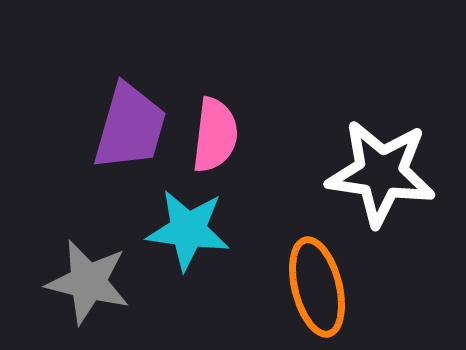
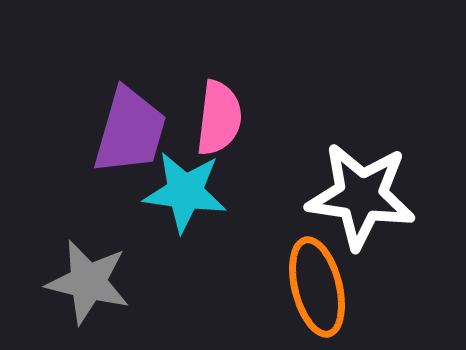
purple trapezoid: moved 4 px down
pink semicircle: moved 4 px right, 17 px up
white star: moved 20 px left, 23 px down
cyan star: moved 3 px left, 38 px up
